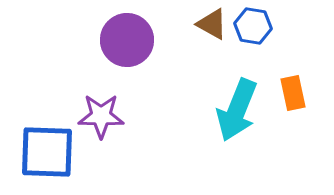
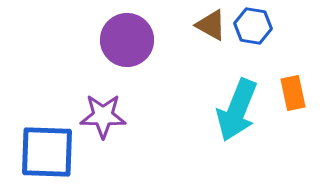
brown triangle: moved 1 px left, 1 px down
purple star: moved 2 px right
